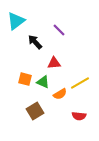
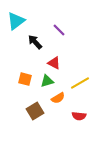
red triangle: rotated 32 degrees clockwise
green triangle: moved 4 px right, 1 px up; rotated 40 degrees counterclockwise
orange semicircle: moved 2 px left, 4 px down
